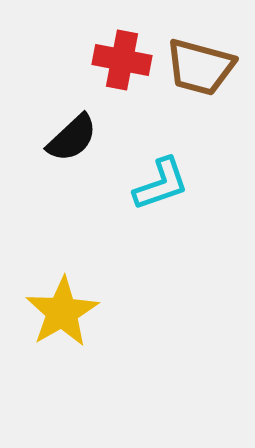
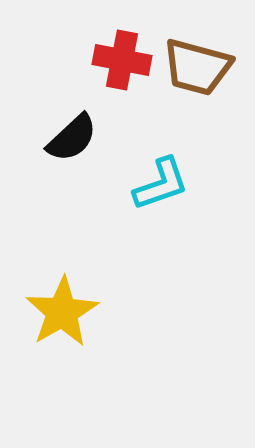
brown trapezoid: moved 3 px left
